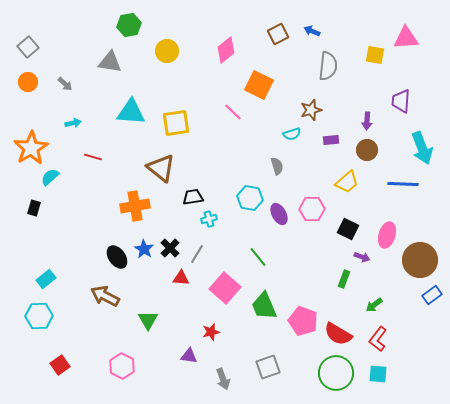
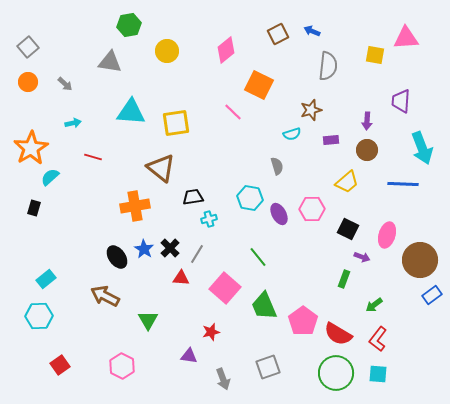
pink pentagon at (303, 321): rotated 16 degrees clockwise
